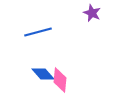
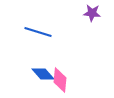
purple star: rotated 18 degrees counterclockwise
blue line: rotated 32 degrees clockwise
